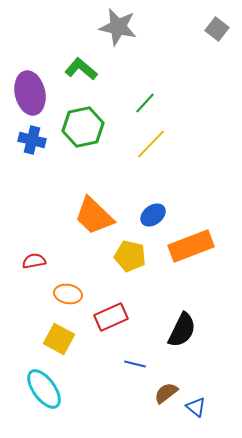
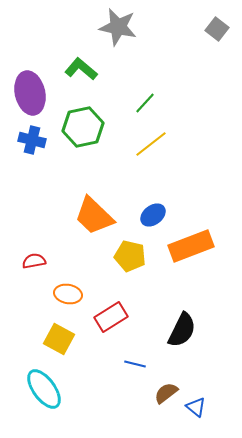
yellow line: rotated 8 degrees clockwise
red rectangle: rotated 8 degrees counterclockwise
